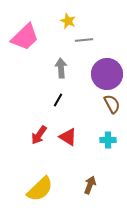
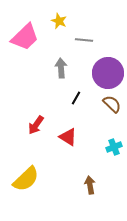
yellow star: moved 9 px left
gray line: rotated 12 degrees clockwise
purple circle: moved 1 px right, 1 px up
black line: moved 18 px right, 2 px up
brown semicircle: rotated 18 degrees counterclockwise
red arrow: moved 3 px left, 10 px up
cyan cross: moved 6 px right, 7 px down; rotated 21 degrees counterclockwise
brown arrow: rotated 30 degrees counterclockwise
yellow semicircle: moved 14 px left, 10 px up
